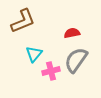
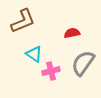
cyan triangle: rotated 36 degrees counterclockwise
gray semicircle: moved 7 px right, 3 px down
